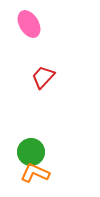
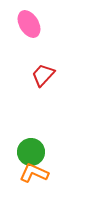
red trapezoid: moved 2 px up
orange L-shape: moved 1 px left
